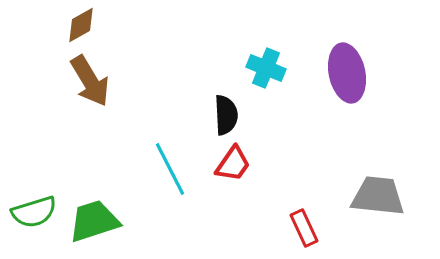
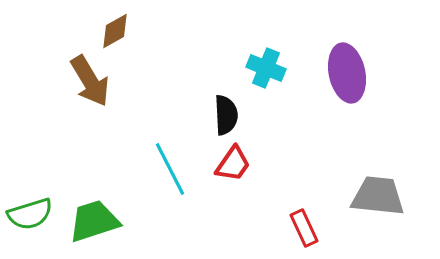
brown diamond: moved 34 px right, 6 px down
green semicircle: moved 4 px left, 2 px down
